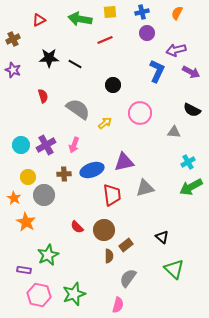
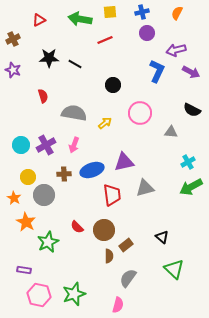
gray semicircle at (78, 109): moved 4 px left, 4 px down; rotated 25 degrees counterclockwise
gray triangle at (174, 132): moved 3 px left
green star at (48, 255): moved 13 px up
